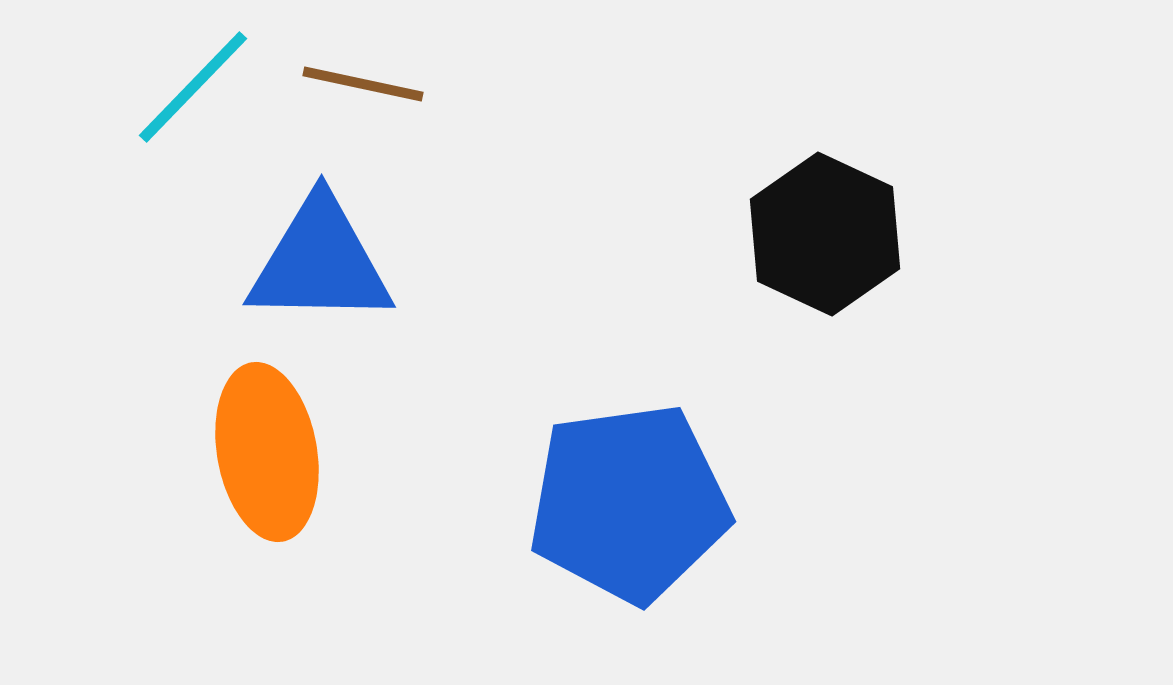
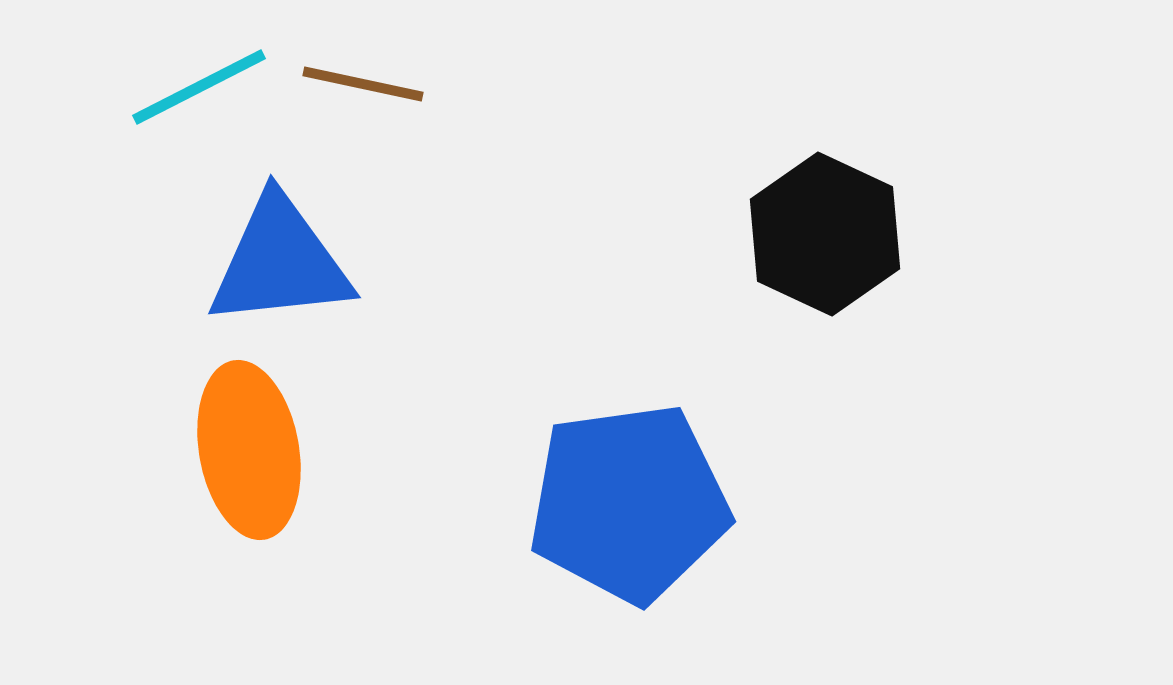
cyan line: moved 6 px right; rotated 19 degrees clockwise
blue triangle: moved 40 px left; rotated 7 degrees counterclockwise
orange ellipse: moved 18 px left, 2 px up
